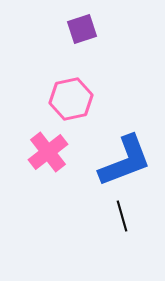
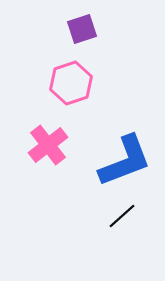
pink hexagon: moved 16 px up; rotated 6 degrees counterclockwise
pink cross: moved 7 px up
black line: rotated 64 degrees clockwise
